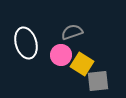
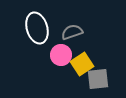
white ellipse: moved 11 px right, 15 px up
yellow square: rotated 25 degrees clockwise
gray square: moved 2 px up
